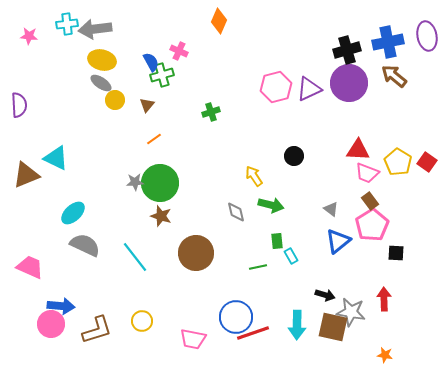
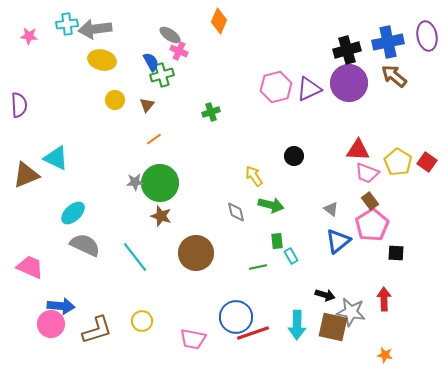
gray ellipse at (101, 83): moved 69 px right, 48 px up
